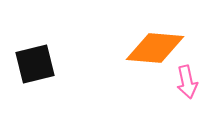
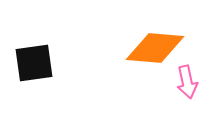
black square: moved 1 px left, 1 px up; rotated 6 degrees clockwise
